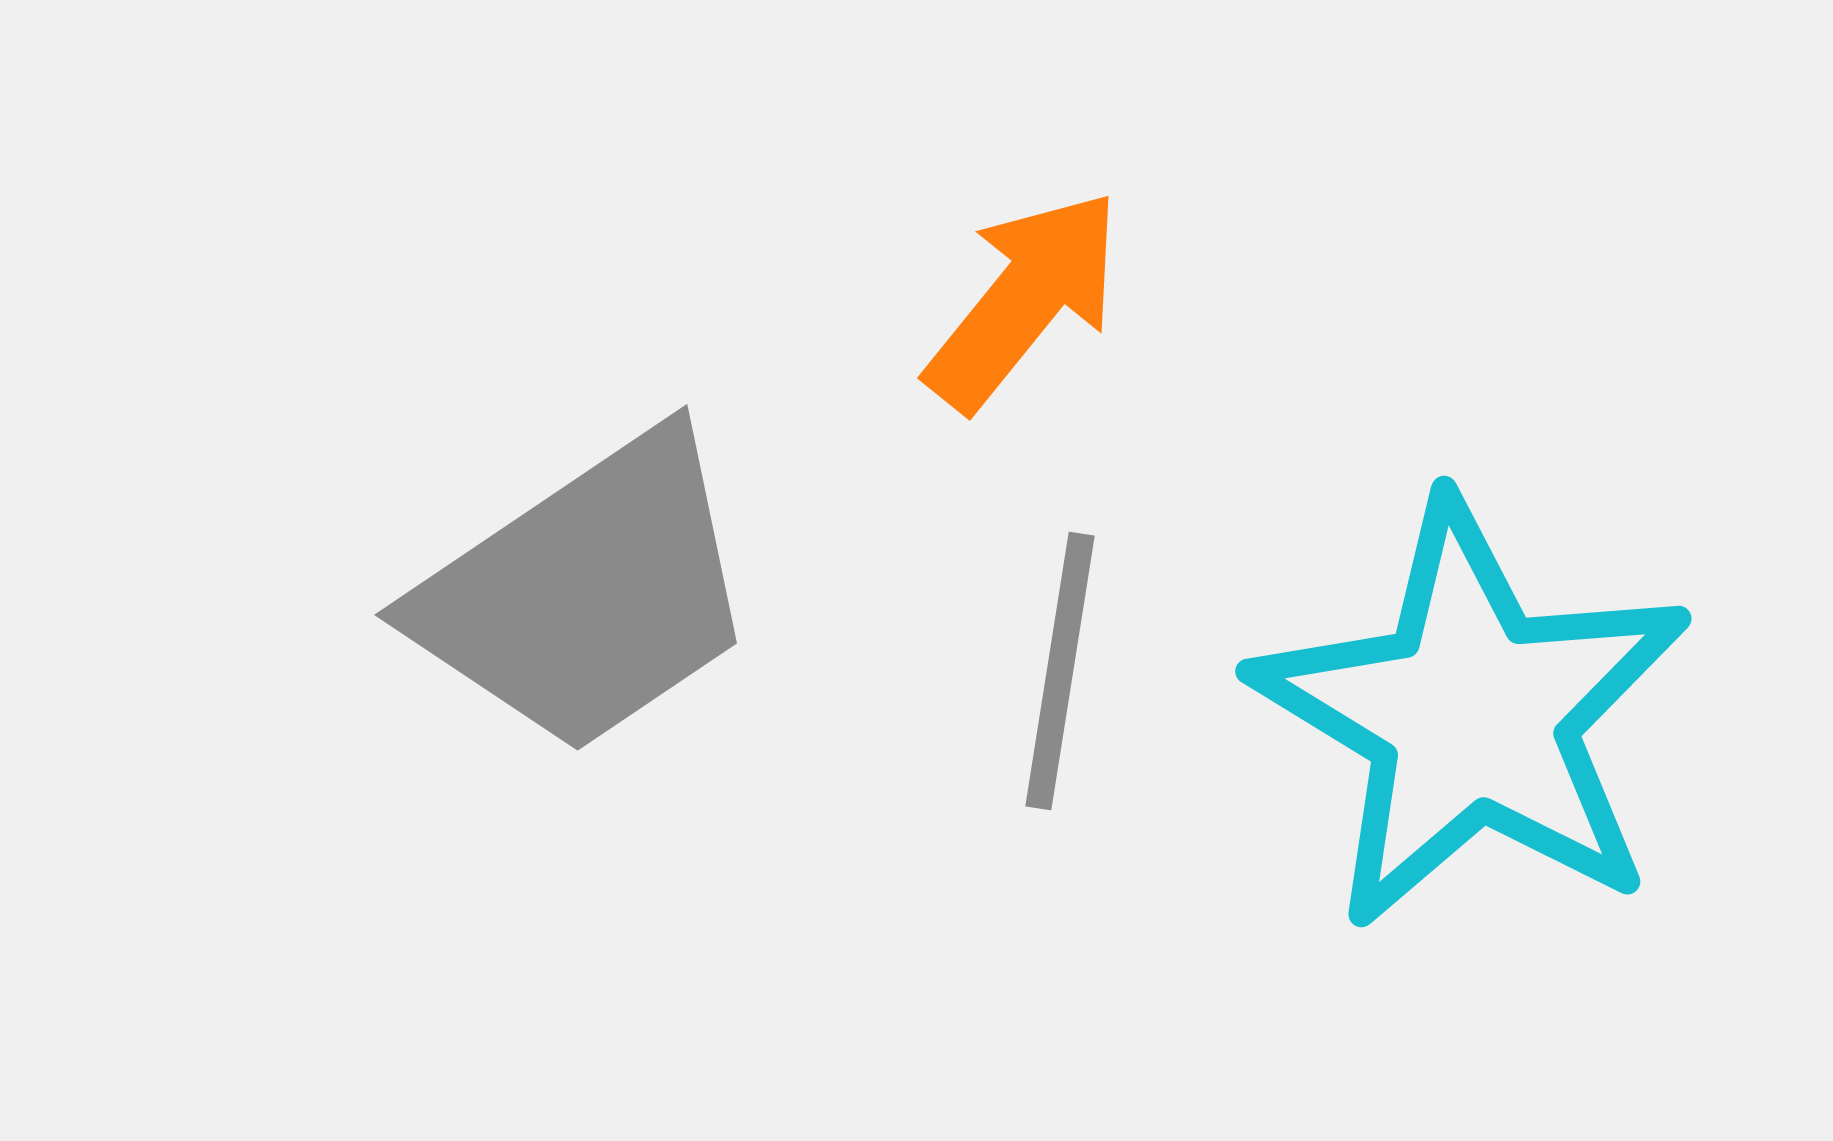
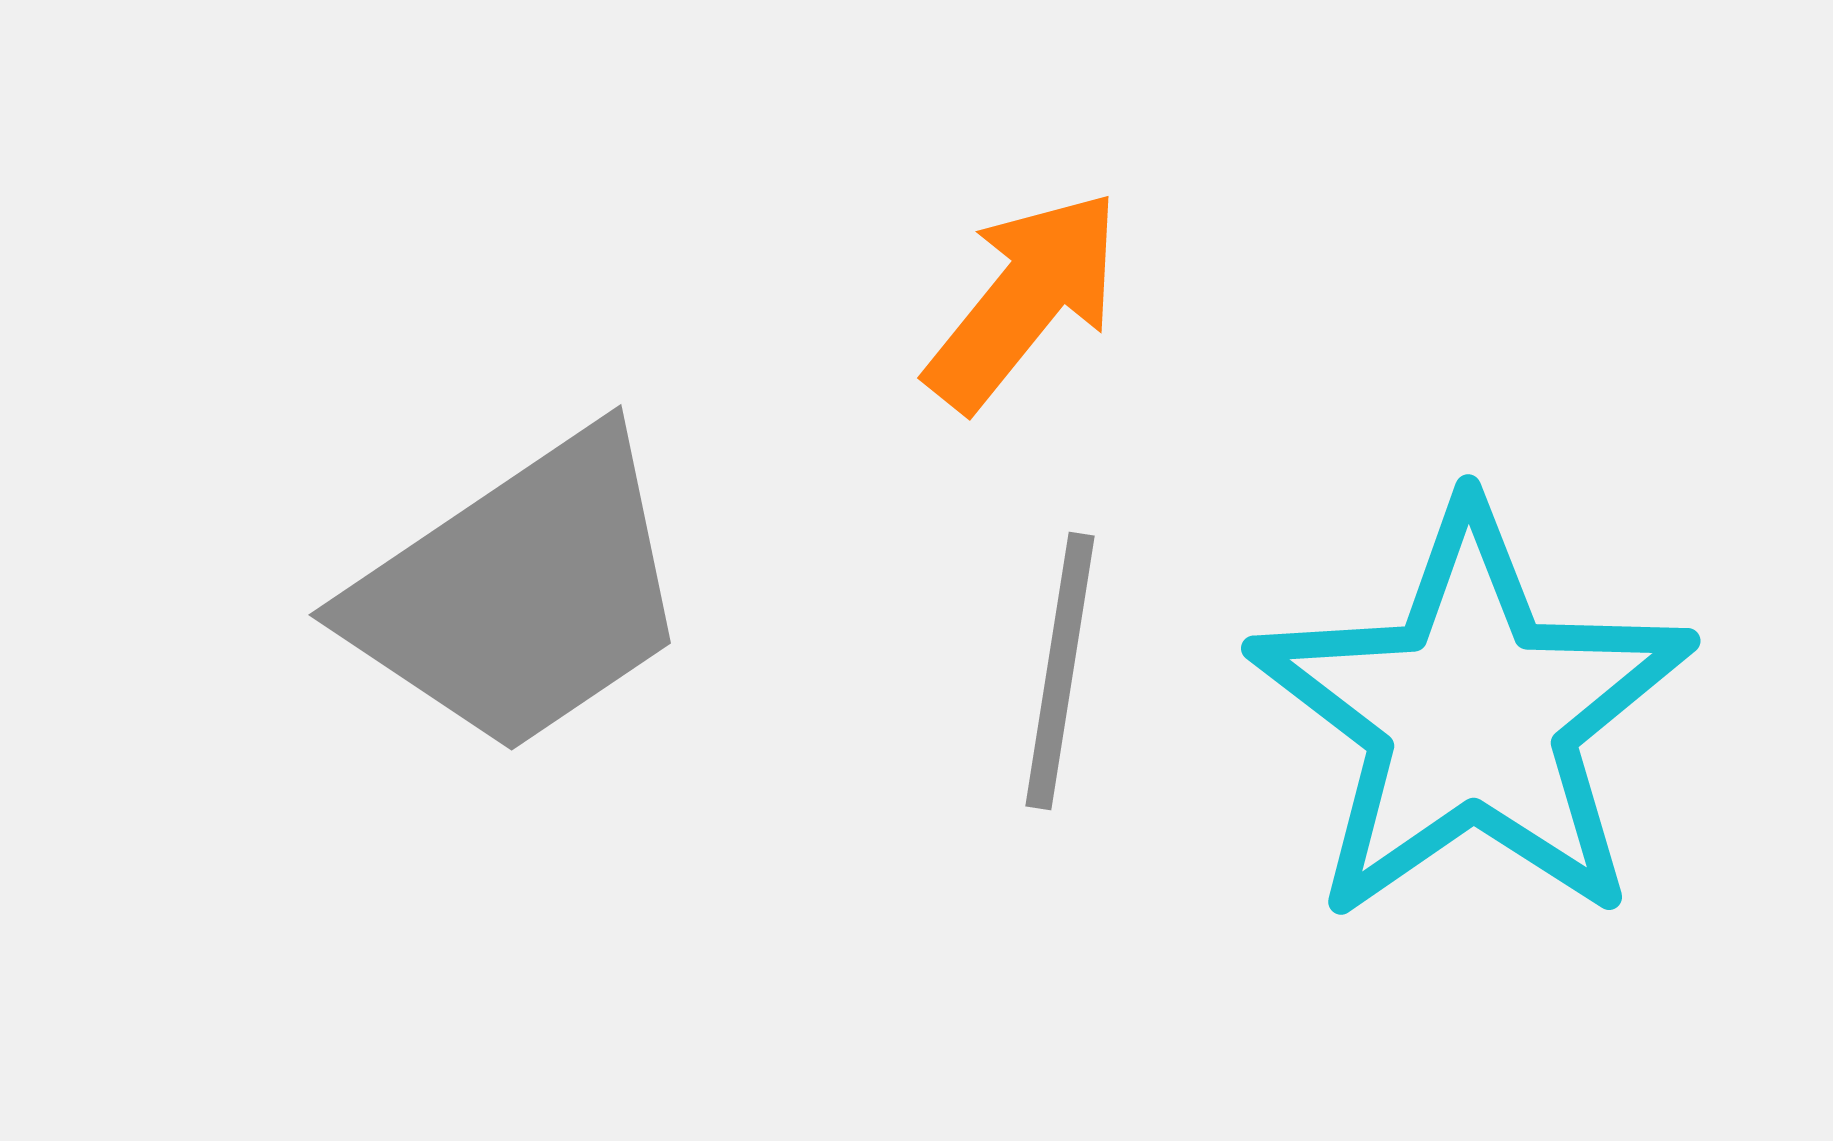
gray trapezoid: moved 66 px left
cyan star: rotated 6 degrees clockwise
